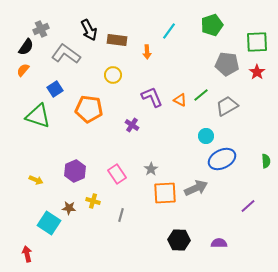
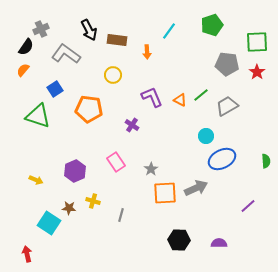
pink rectangle: moved 1 px left, 12 px up
